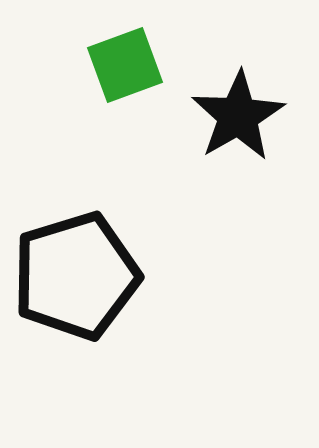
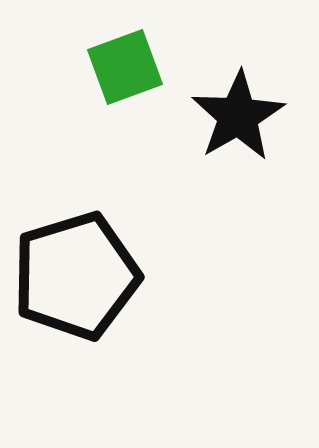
green square: moved 2 px down
